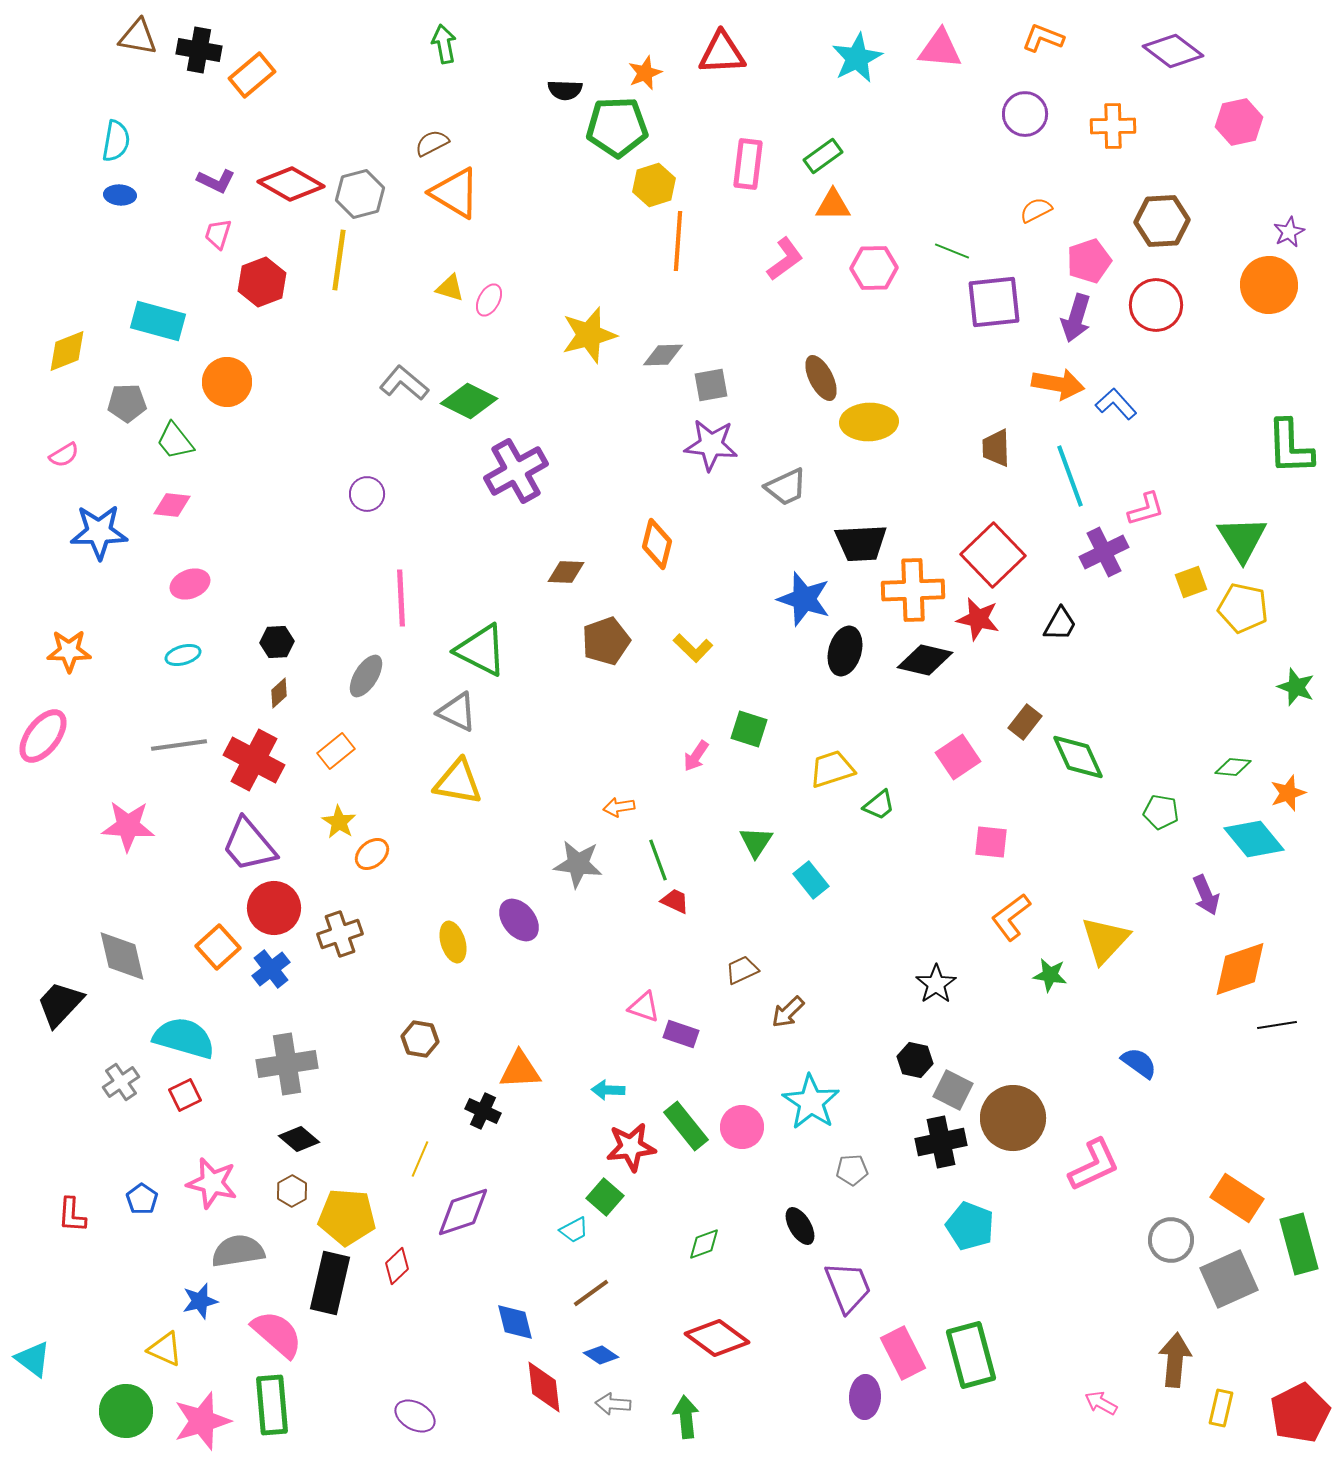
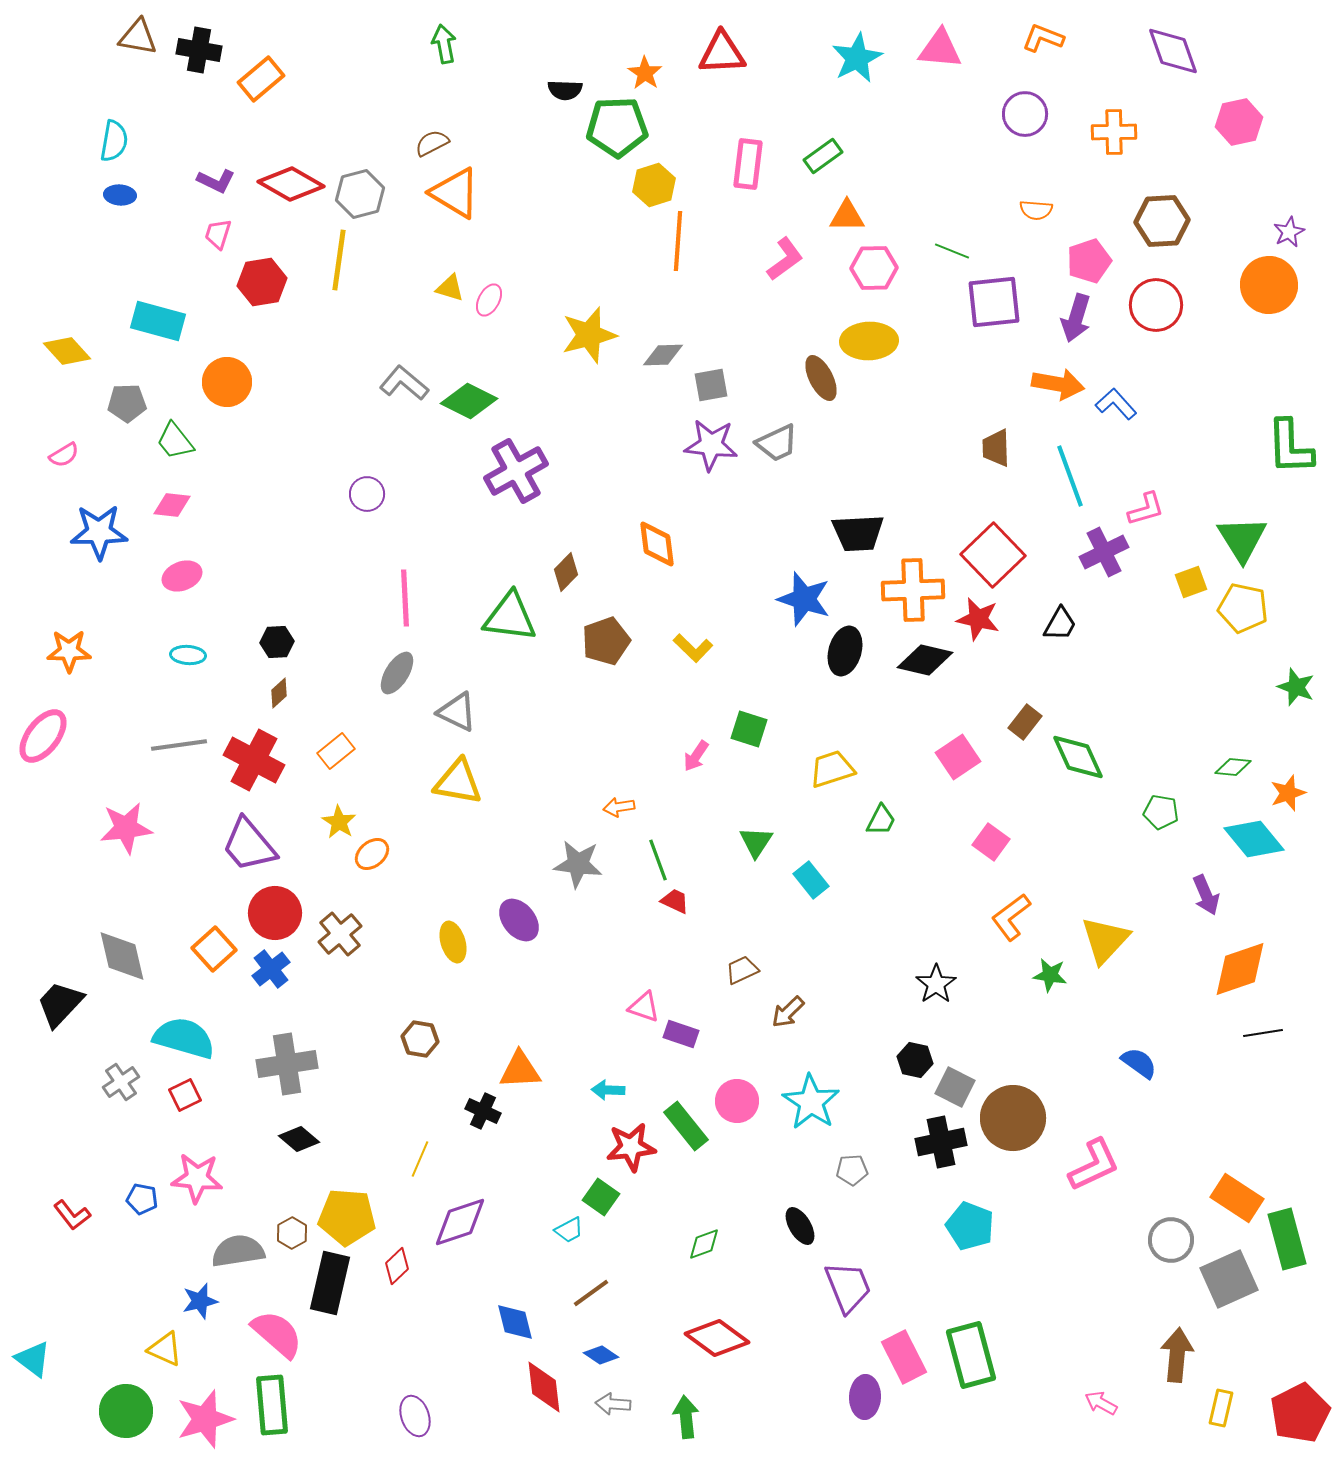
purple diamond at (1173, 51): rotated 34 degrees clockwise
orange star at (645, 73): rotated 16 degrees counterclockwise
orange rectangle at (252, 75): moved 9 px right, 4 px down
orange cross at (1113, 126): moved 1 px right, 6 px down
cyan semicircle at (116, 141): moved 2 px left
orange triangle at (833, 205): moved 14 px right, 11 px down
orange semicircle at (1036, 210): rotated 148 degrees counterclockwise
red hexagon at (262, 282): rotated 12 degrees clockwise
yellow diamond at (67, 351): rotated 69 degrees clockwise
yellow ellipse at (869, 422): moved 81 px up
gray trapezoid at (786, 487): moved 9 px left, 44 px up
black trapezoid at (861, 543): moved 3 px left, 10 px up
orange diamond at (657, 544): rotated 21 degrees counterclockwise
brown diamond at (566, 572): rotated 48 degrees counterclockwise
pink ellipse at (190, 584): moved 8 px left, 8 px up
pink line at (401, 598): moved 4 px right
green triangle at (481, 650): moved 29 px right, 33 px up; rotated 20 degrees counterclockwise
cyan ellipse at (183, 655): moved 5 px right; rotated 20 degrees clockwise
gray ellipse at (366, 676): moved 31 px right, 3 px up
green trapezoid at (879, 805): moved 2 px right, 15 px down; rotated 24 degrees counterclockwise
pink star at (128, 826): moved 2 px left, 2 px down; rotated 10 degrees counterclockwise
pink square at (991, 842): rotated 30 degrees clockwise
red circle at (274, 908): moved 1 px right, 5 px down
brown cross at (340, 934): rotated 21 degrees counterclockwise
orange square at (218, 947): moved 4 px left, 2 px down
black line at (1277, 1025): moved 14 px left, 8 px down
gray square at (953, 1090): moved 2 px right, 3 px up
pink circle at (742, 1127): moved 5 px left, 26 px up
pink star at (212, 1183): moved 15 px left, 5 px up; rotated 9 degrees counterclockwise
brown hexagon at (292, 1191): moved 42 px down
green square at (605, 1197): moved 4 px left; rotated 6 degrees counterclockwise
blue pentagon at (142, 1199): rotated 24 degrees counterclockwise
purple diamond at (463, 1212): moved 3 px left, 10 px down
red L-shape at (72, 1215): rotated 42 degrees counterclockwise
cyan trapezoid at (574, 1230): moved 5 px left
green rectangle at (1299, 1244): moved 12 px left, 5 px up
pink rectangle at (903, 1353): moved 1 px right, 4 px down
brown arrow at (1175, 1360): moved 2 px right, 5 px up
purple ellipse at (415, 1416): rotated 42 degrees clockwise
pink star at (202, 1421): moved 3 px right, 2 px up
